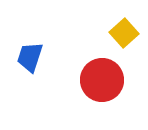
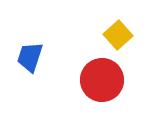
yellow square: moved 6 px left, 2 px down
